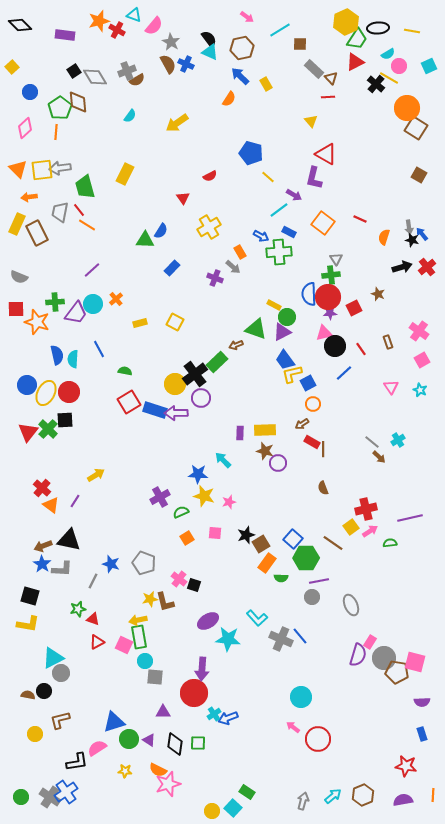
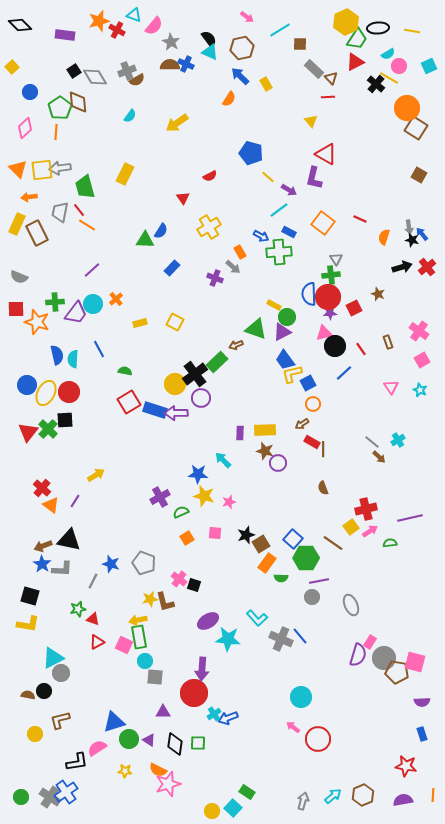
brown semicircle at (168, 64): moved 2 px right, 1 px down; rotated 60 degrees counterclockwise
purple arrow at (294, 195): moved 5 px left, 5 px up
